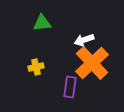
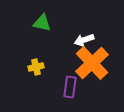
green triangle: rotated 18 degrees clockwise
